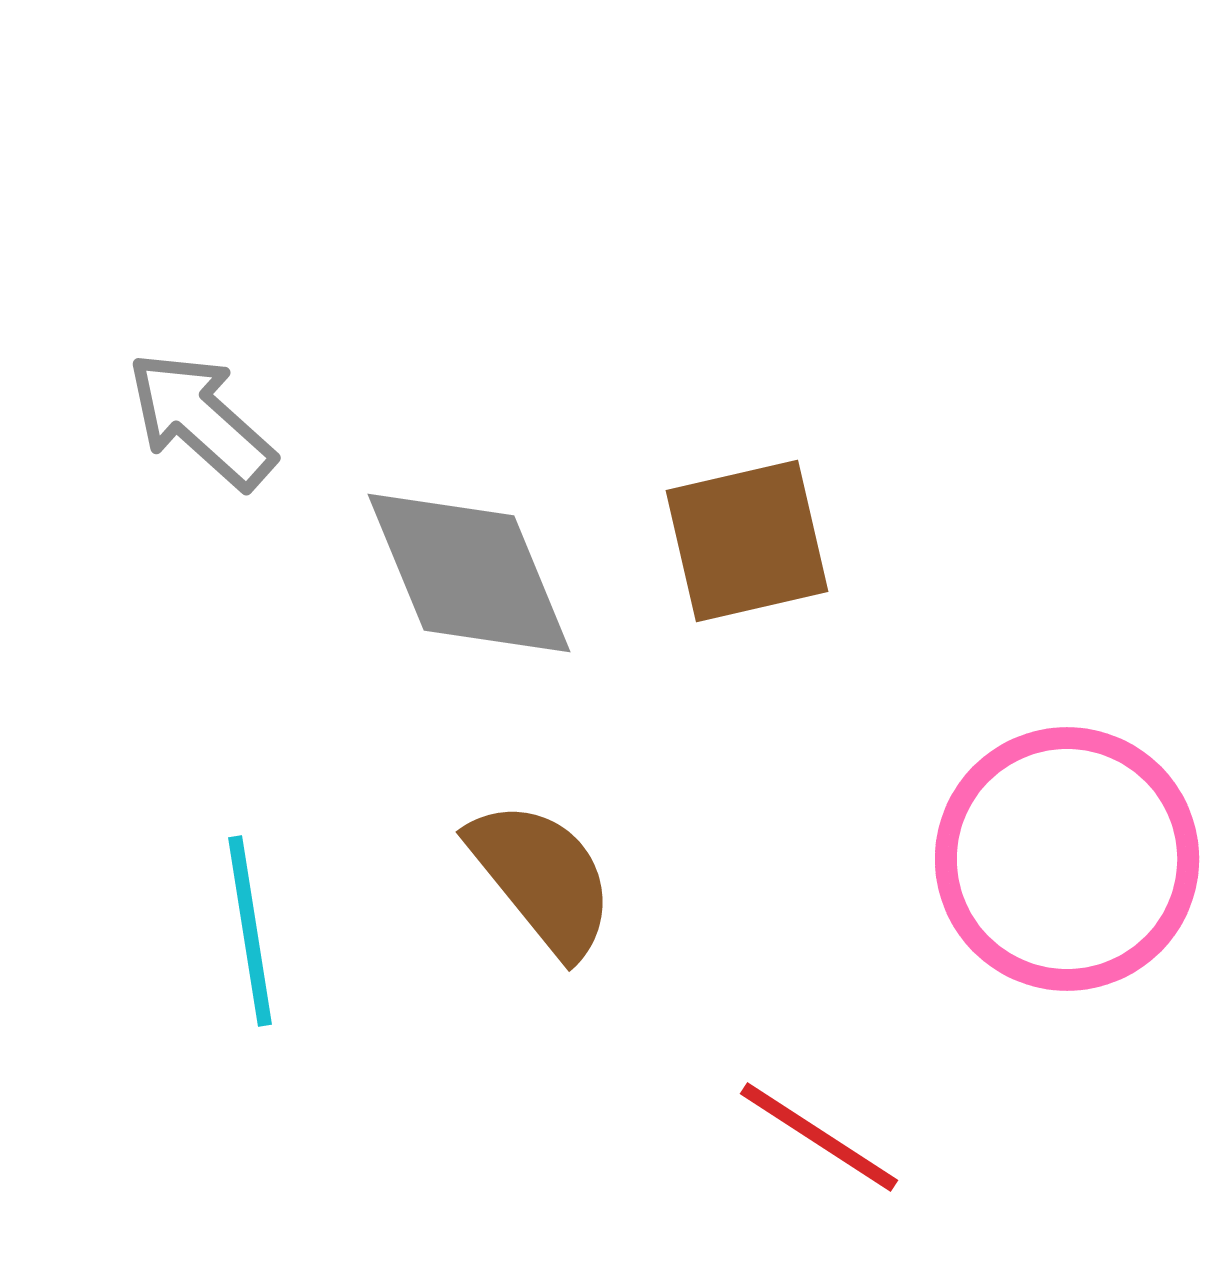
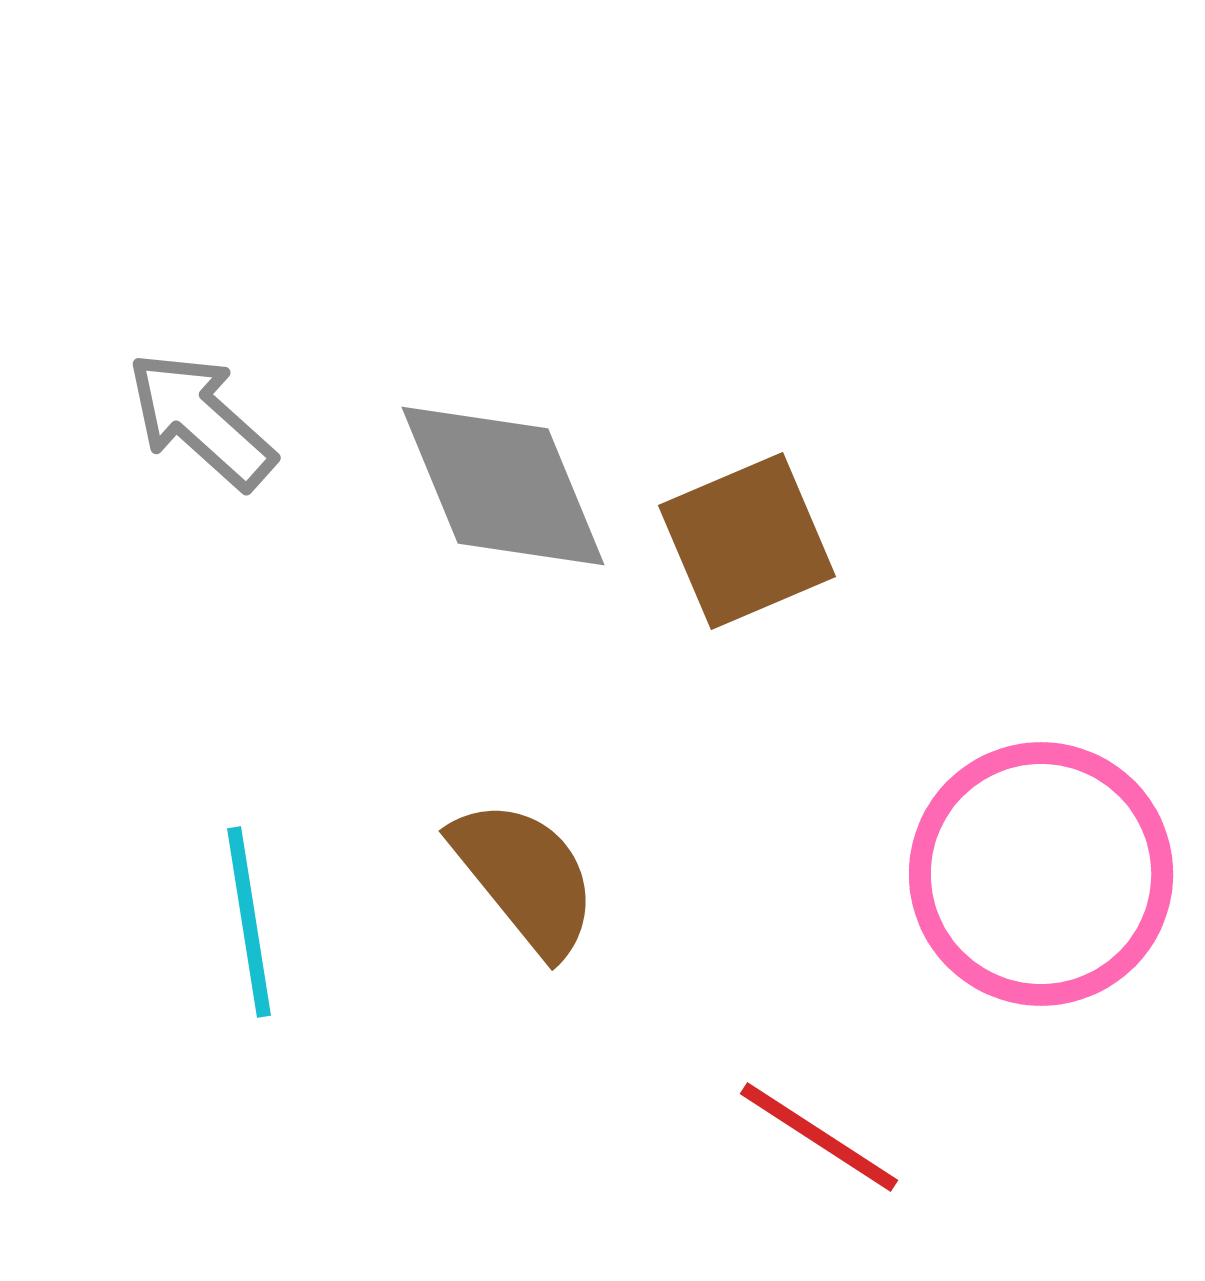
brown square: rotated 10 degrees counterclockwise
gray diamond: moved 34 px right, 87 px up
pink circle: moved 26 px left, 15 px down
brown semicircle: moved 17 px left, 1 px up
cyan line: moved 1 px left, 9 px up
